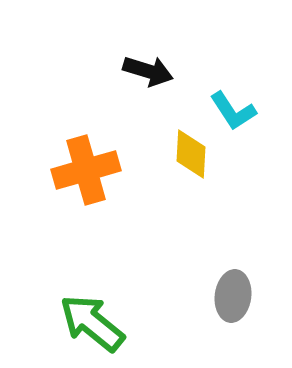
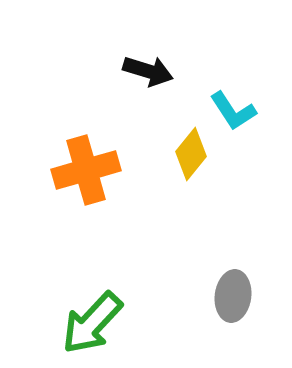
yellow diamond: rotated 36 degrees clockwise
green arrow: rotated 86 degrees counterclockwise
